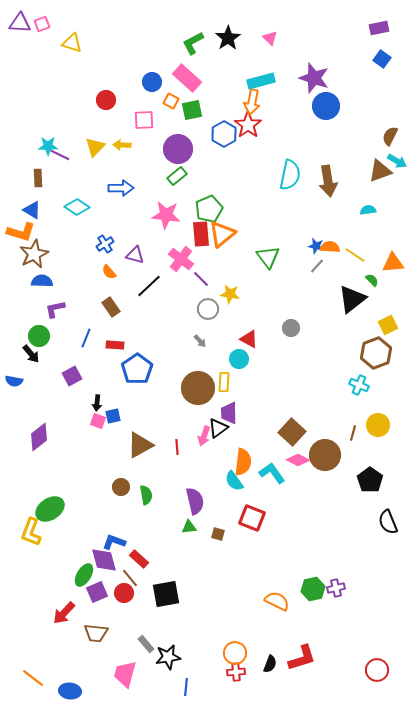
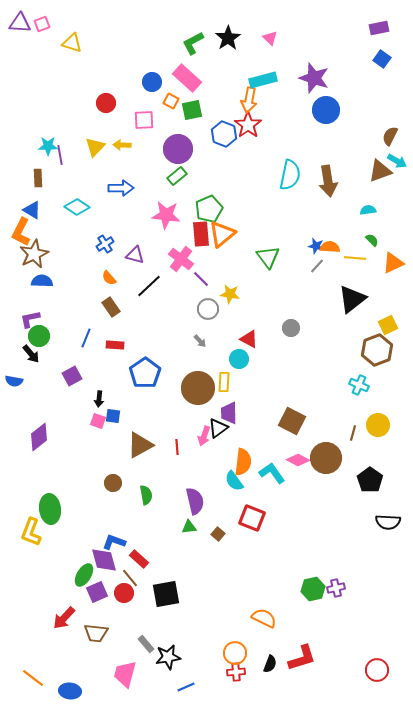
cyan rectangle at (261, 81): moved 2 px right, 1 px up
red circle at (106, 100): moved 3 px down
orange arrow at (252, 102): moved 3 px left, 2 px up
blue circle at (326, 106): moved 4 px down
blue hexagon at (224, 134): rotated 10 degrees counterclockwise
purple line at (60, 155): rotated 54 degrees clockwise
orange L-shape at (21, 232): rotated 100 degrees clockwise
yellow line at (355, 255): moved 3 px down; rotated 30 degrees counterclockwise
orange triangle at (393, 263): rotated 20 degrees counterclockwise
orange semicircle at (109, 272): moved 6 px down
green semicircle at (372, 280): moved 40 px up
purple L-shape at (55, 309): moved 25 px left, 10 px down
brown hexagon at (376, 353): moved 1 px right, 3 px up
blue pentagon at (137, 369): moved 8 px right, 4 px down
black arrow at (97, 403): moved 2 px right, 4 px up
blue square at (113, 416): rotated 21 degrees clockwise
brown square at (292, 432): moved 11 px up; rotated 16 degrees counterclockwise
brown circle at (325, 455): moved 1 px right, 3 px down
brown circle at (121, 487): moved 8 px left, 4 px up
green ellipse at (50, 509): rotated 64 degrees counterclockwise
black semicircle at (388, 522): rotated 65 degrees counterclockwise
brown square at (218, 534): rotated 24 degrees clockwise
orange semicircle at (277, 601): moved 13 px left, 17 px down
red arrow at (64, 613): moved 5 px down
blue line at (186, 687): rotated 60 degrees clockwise
